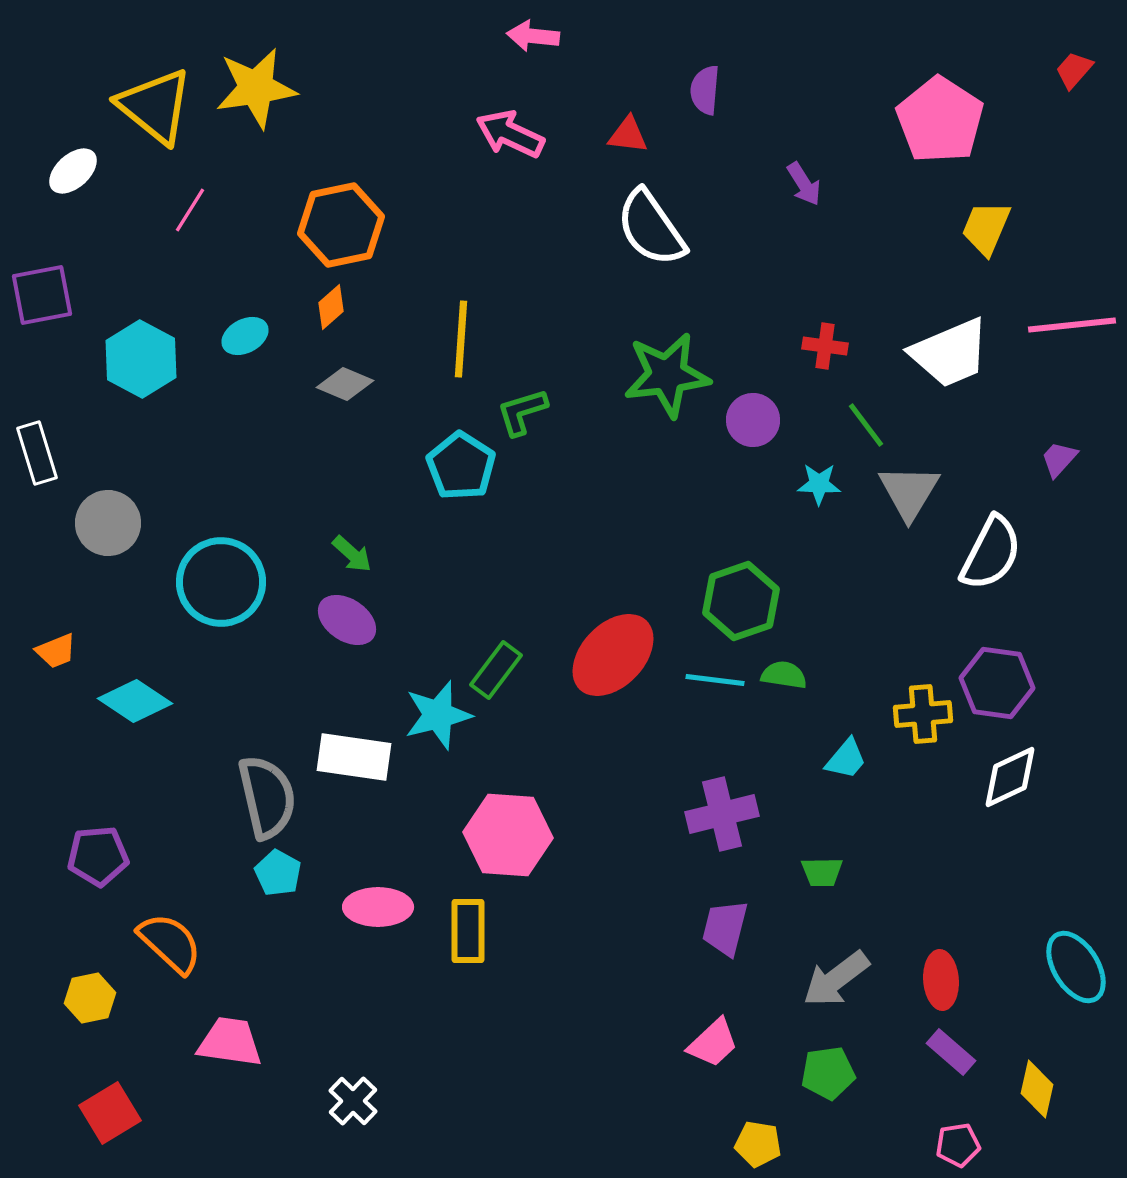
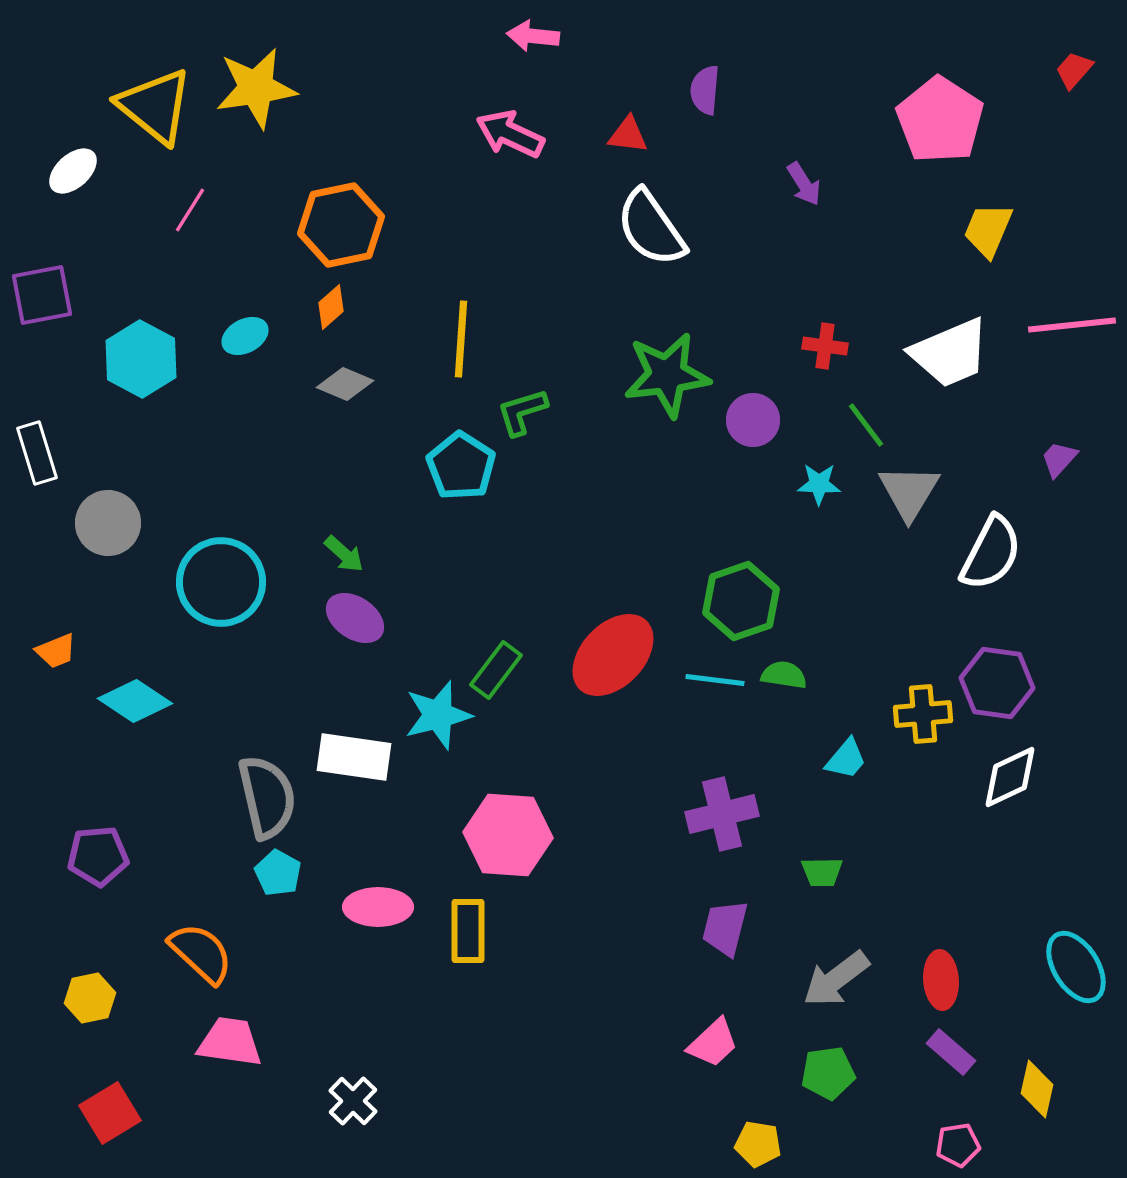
yellow trapezoid at (986, 228): moved 2 px right, 2 px down
green arrow at (352, 554): moved 8 px left
purple ellipse at (347, 620): moved 8 px right, 2 px up
orange semicircle at (170, 943): moved 31 px right, 10 px down
